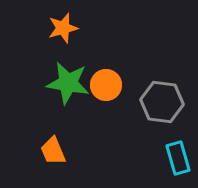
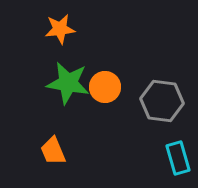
orange star: moved 3 px left, 1 px down; rotated 8 degrees clockwise
orange circle: moved 1 px left, 2 px down
gray hexagon: moved 1 px up
